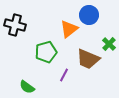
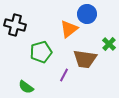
blue circle: moved 2 px left, 1 px up
green pentagon: moved 5 px left
brown trapezoid: moved 3 px left; rotated 15 degrees counterclockwise
green semicircle: moved 1 px left
